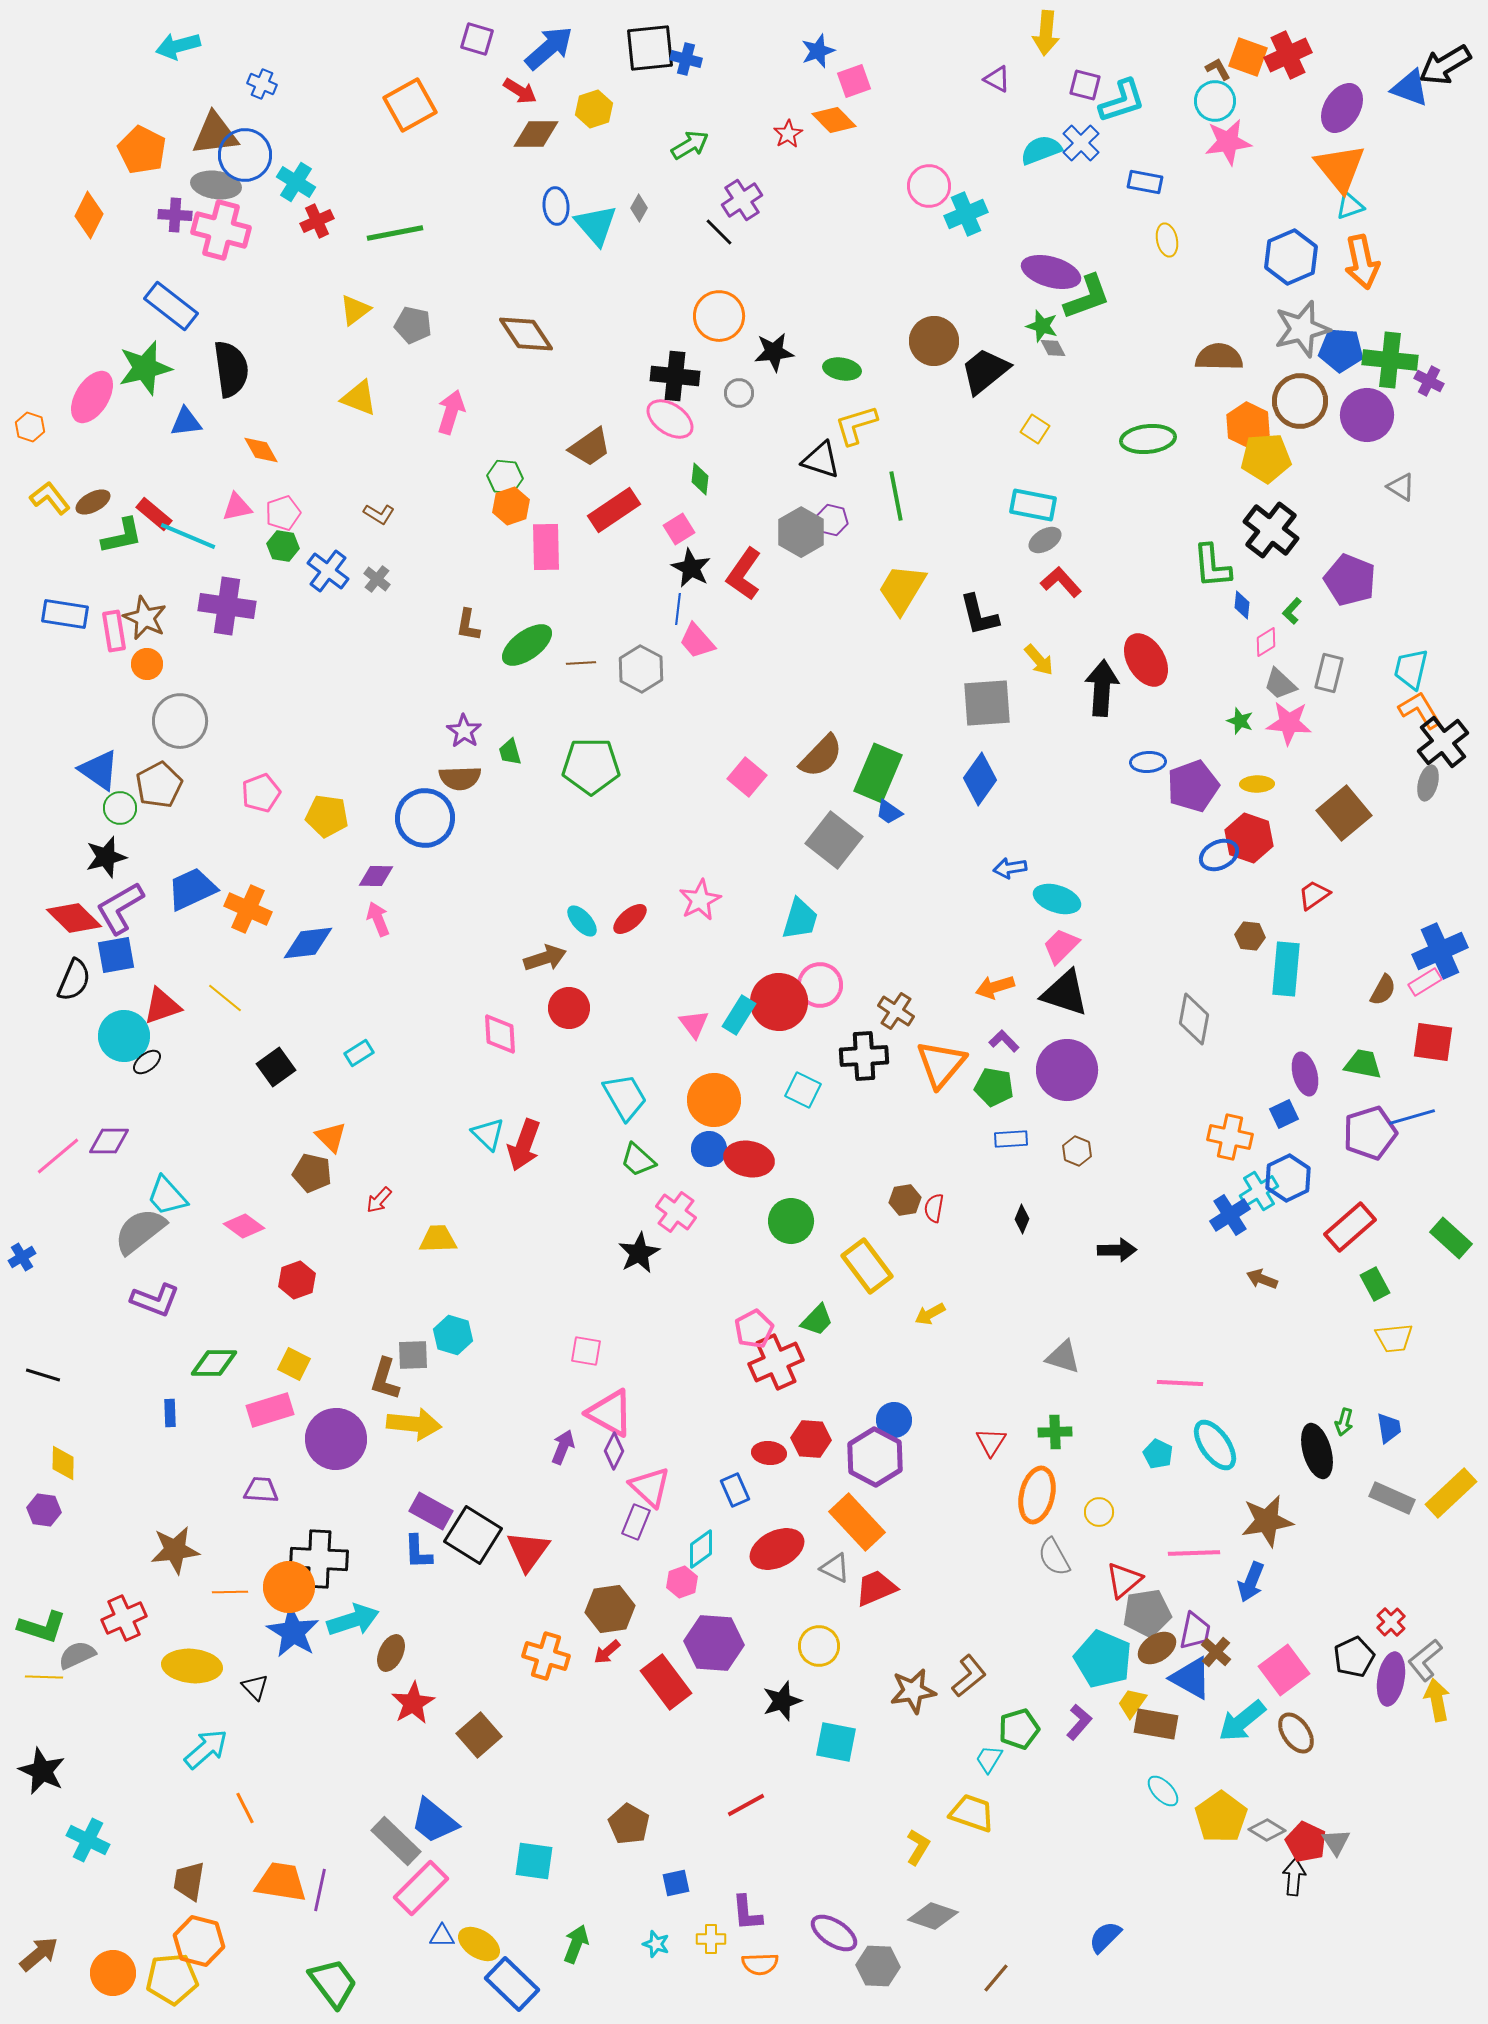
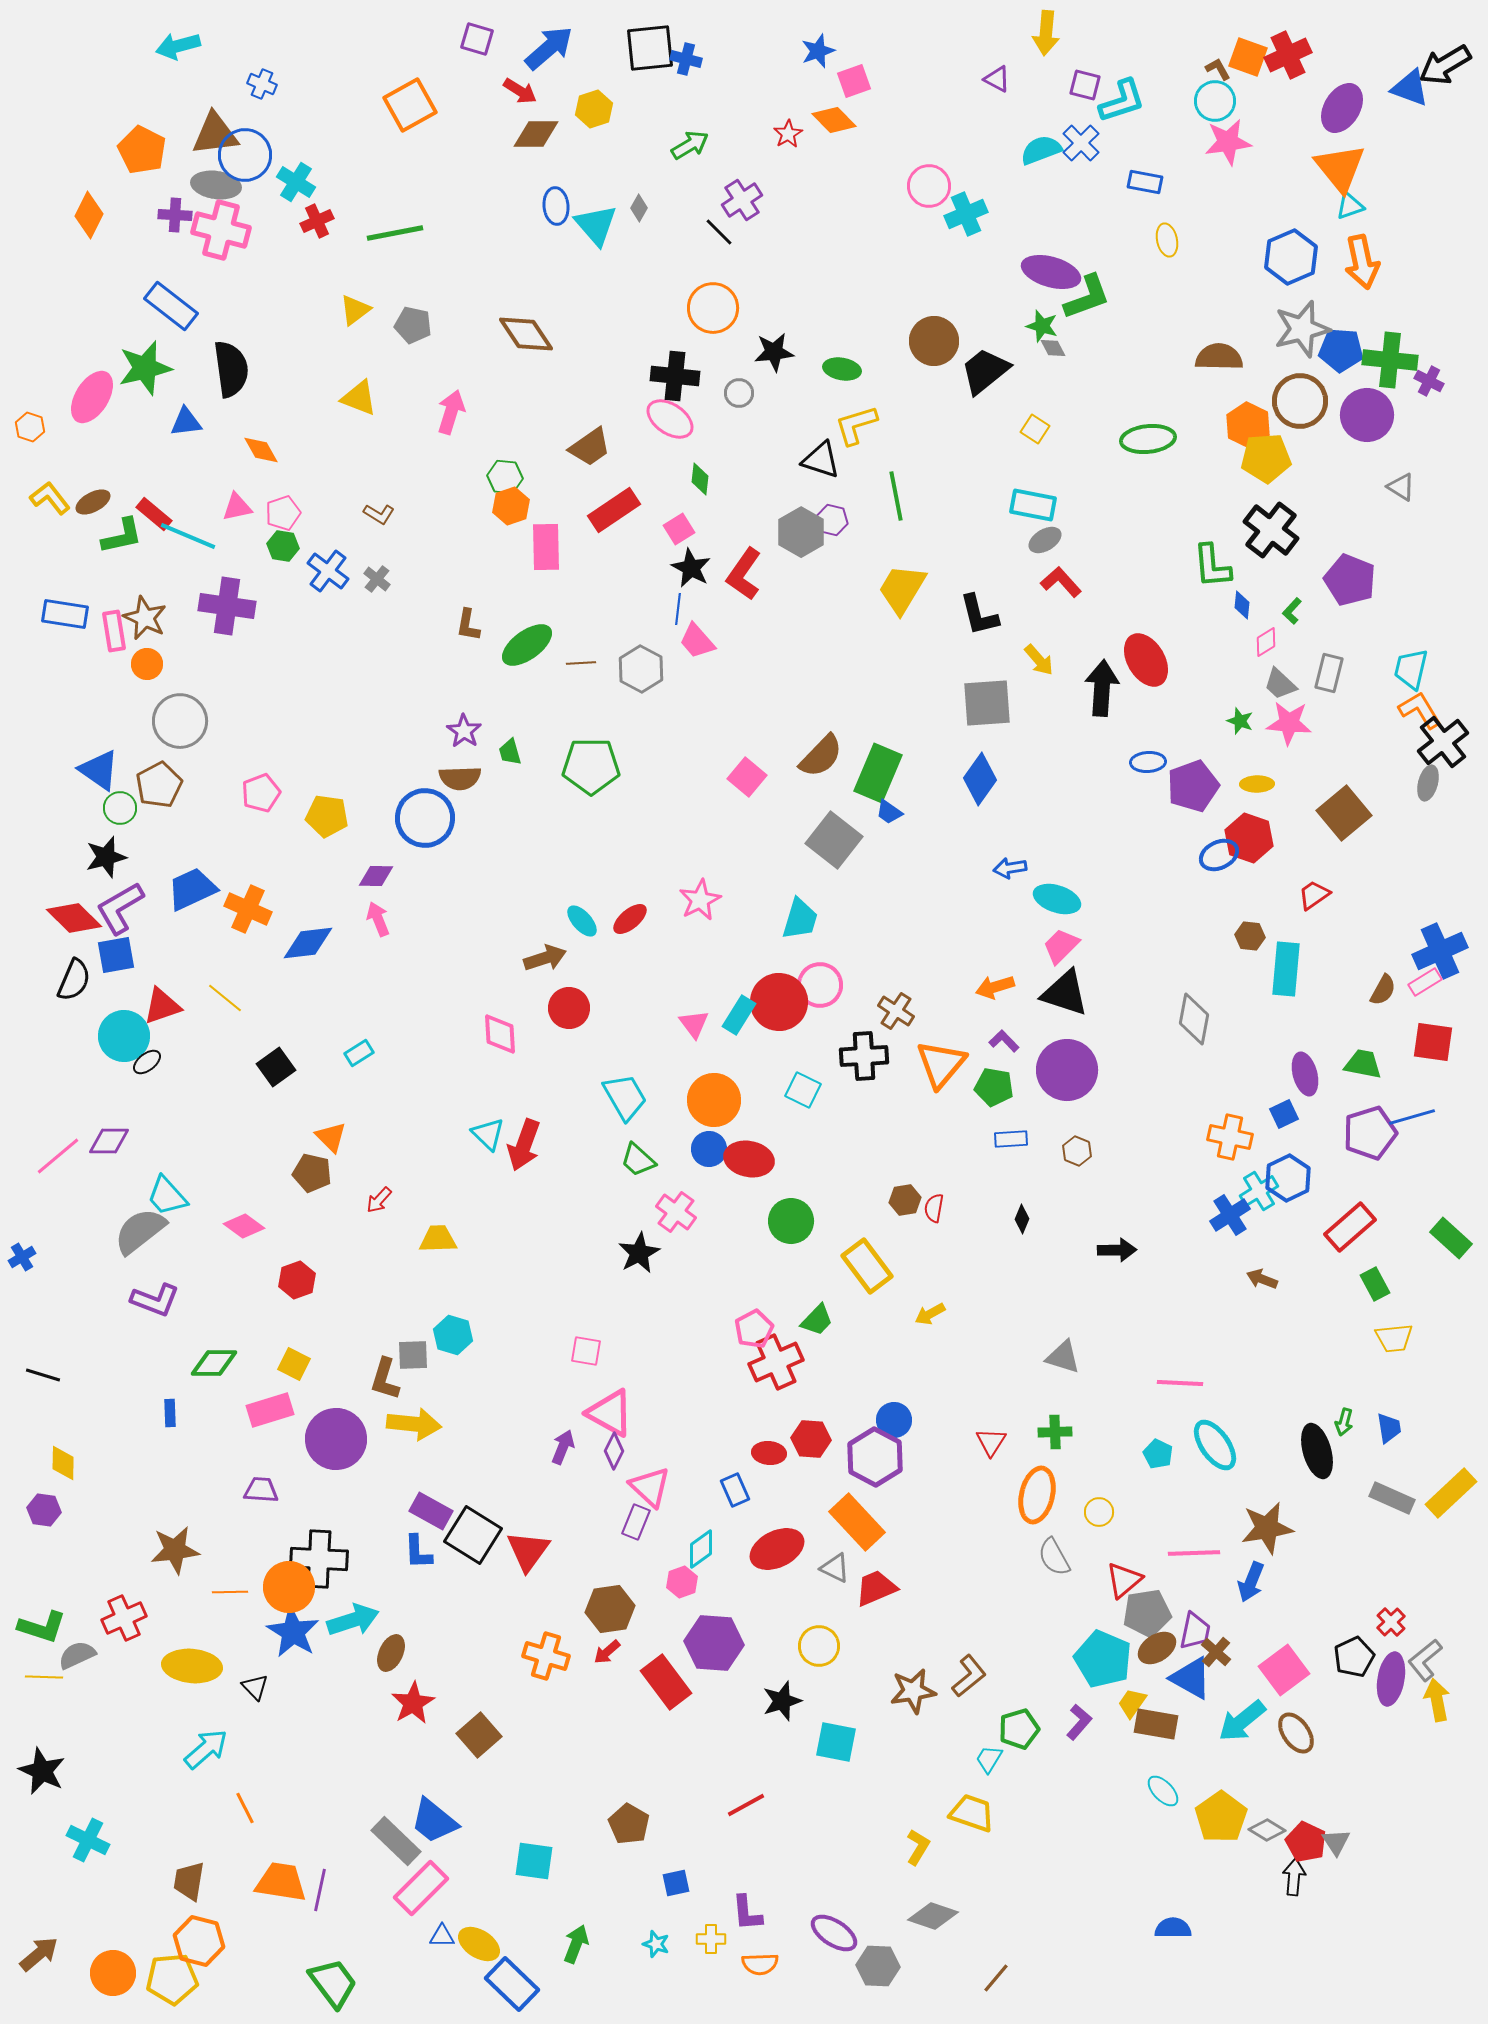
orange circle at (719, 316): moved 6 px left, 8 px up
brown star at (1267, 1521): moved 7 px down
blue semicircle at (1105, 1937): moved 68 px right, 9 px up; rotated 45 degrees clockwise
